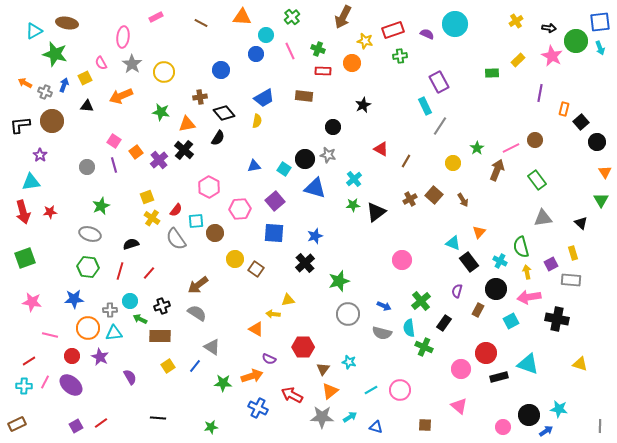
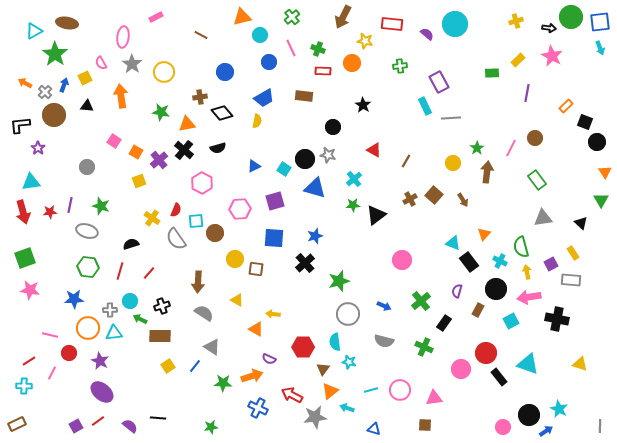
orange triangle at (242, 17): rotated 18 degrees counterclockwise
yellow cross at (516, 21): rotated 16 degrees clockwise
brown line at (201, 23): moved 12 px down
red rectangle at (393, 30): moved 1 px left, 6 px up; rotated 25 degrees clockwise
purple semicircle at (427, 34): rotated 16 degrees clockwise
cyan circle at (266, 35): moved 6 px left
green circle at (576, 41): moved 5 px left, 24 px up
pink line at (290, 51): moved 1 px right, 3 px up
green star at (55, 54): rotated 20 degrees clockwise
blue circle at (256, 54): moved 13 px right, 8 px down
green cross at (400, 56): moved 10 px down
blue circle at (221, 70): moved 4 px right, 2 px down
gray cross at (45, 92): rotated 24 degrees clockwise
purple line at (540, 93): moved 13 px left
orange arrow at (121, 96): rotated 105 degrees clockwise
black star at (363, 105): rotated 14 degrees counterclockwise
orange rectangle at (564, 109): moved 2 px right, 3 px up; rotated 32 degrees clockwise
black diamond at (224, 113): moved 2 px left
brown circle at (52, 121): moved 2 px right, 6 px up
black square at (581, 122): moved 4 px right; rotated 28 degrees counterclockwise
gray line at (440, 126): moved 11 px right, 8 px up; rotated 54 degrees clockwise
black semicircle at (218, 138): moved 10 px down; rotated 42 degrees clockwise
brown circle at (535, 140): moved 2 px up
pink line at (511, 148): rotated 36 degrees counterclockwise
red triangle at (381, 149): moved 7 px left, 1 px down
orange square at (136, 152): rotated 24 degrees counterclockwise
purple star at (40, 155): moved 2 px left, 7 px up
purple line at (114, 165): moved 44 px left, 40 px down; rotated 28 degrees clockwise
blue triangle at (254, 166): rotated 16 degrees counterclockwise
brown arrow at (497, 170): moved 10 px left, 2 px down; rotated 15 degrees counterclockwise
pink hexagon at (209, 187): moved 7 px left, 4 px up
yellow square at (147, 197): moved 8 px left, 16 px up
purple square at (275, 201): rotated 24 degrees clockwise
green star at (101, 206): rotated 30 degrees counterclockwise
red semicircle at (176, 210): rotated 16 degrees counterclockwise
black triangle at (376, 212): moved 3 px down
orange triangle at (479, 232): moved 5 px right, 2 px down
blue square at (274, 233): moved 5 px down
gray ellipse at (90, 234): moved 3 px left, 3 px up
yellow rectangle at (573, 253): rotated 16 degrees counterclockwise
brown square at (256, 269): rotated 28 degrees counterclockwise
brown arrow at (198, 285): moved 3 px up; rotated 50 degrees counterclockwise
yellow triangle at (288, 300): moved 51 px left; rotated 40 degrees clockwise
pink star at (32, 302): moved 2 px left, 12 px up
gray semicircle at (197, 313): moved 7 px right
cyan semicircle at (409, 328): moved 74 px left, 14 px down
gray semicircle at (382, 333): moved 2 px right, 8 px down
red circle at (72, 356): moved 3 px left, 3 px up
purple star at (100, 357): moved 4 px down
purple semicircle at (130, 377): moved 49 px down; rotated 21 degrees counterclockwise
black rectangle at (499, 377): rotated 66 degrees clockwise
pink line at (45, 382): moved 7 px right, 9 px up
purple ellipse at (71, 385): moved 31 px right, 7 px down
cyan line at (371, 390): rotated 16 degrees clockwise
pink triangle at (459, 406): moved 25 px left, 8 px up; rotated 48 degrees counterclockwise
cyan star at (559, 409): rotated 18 degrees clockwise
gray star at (322, 417): moved 7 px left; rotated 10 degrees counterclockwise
cyan arrow at (350, 417): moved 3 px left, 9 px up; rotated 128 degrees counterclockwise
red line at (101, 423): moved 3 px left, 2 px up
blue triangle at (376, 427): moved 2 px left, 2 px down
